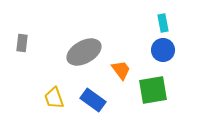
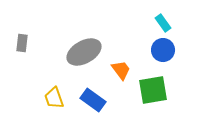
cyan rectangle: rotated 24 degrees counterclockwise
